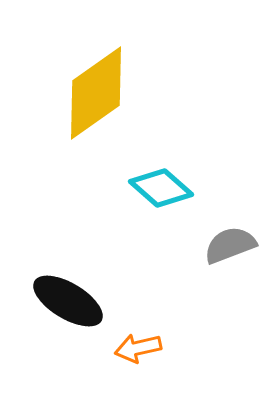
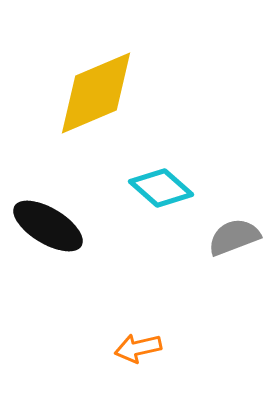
yellow diamond: rotated 12 degrees clockwise
gray semicircle: moved 4 px right, 8 px up
black ellipse: moved 20 px left, 75 px up
